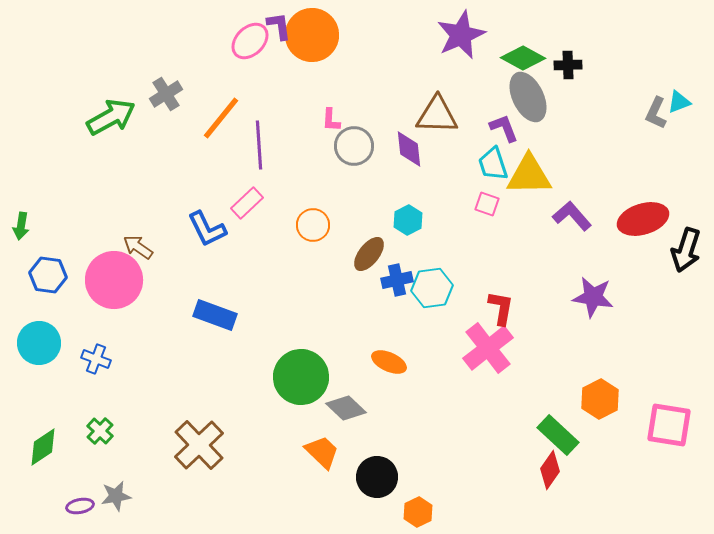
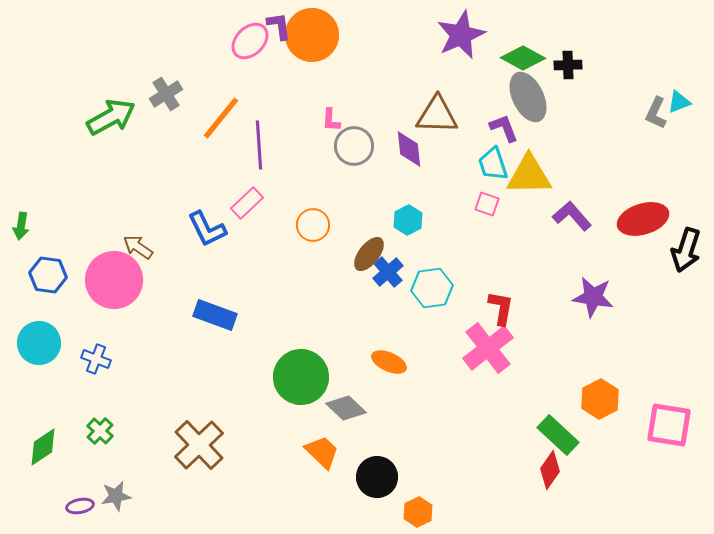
blue cross at (397, 280): moved 9 px left, 8 px up; rotated 28 degrees counterclockwise
